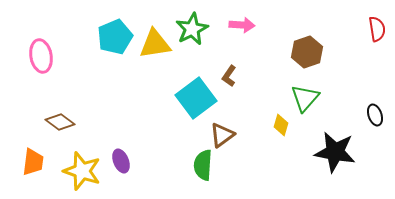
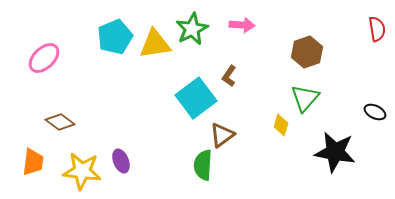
pink ellipse: moved 3 px right, 2 px down; rotated 56 degrees clockwise
black ellipse: moved 3 px up; rotated 45 degrees counterclockwise
yellow star: rotated 12 degrees counterclockwise
